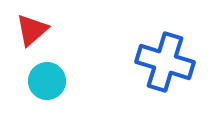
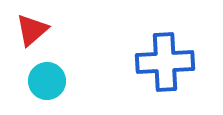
blue cross: rotated 20 degrees counterclockwise
